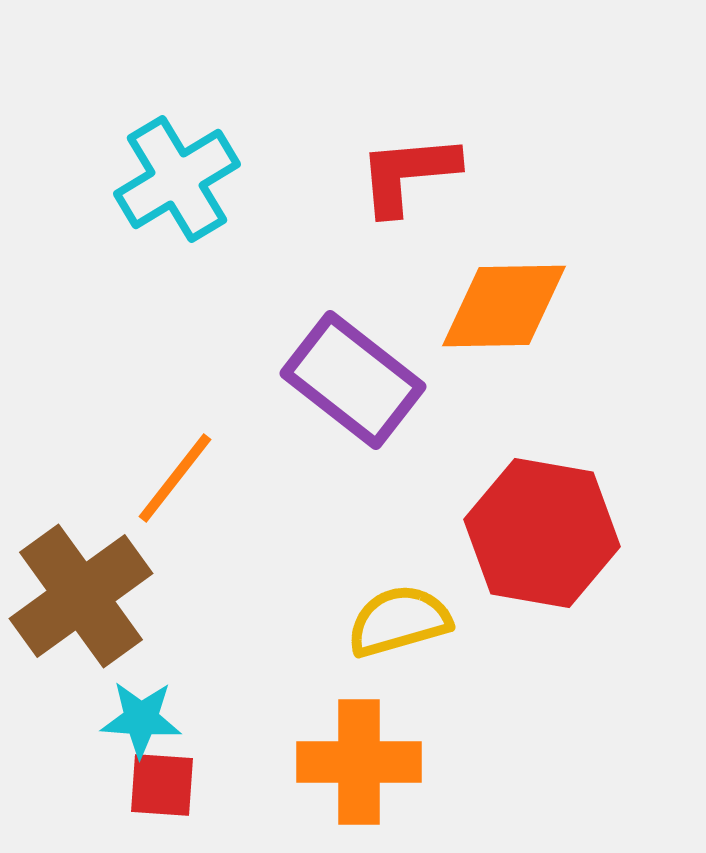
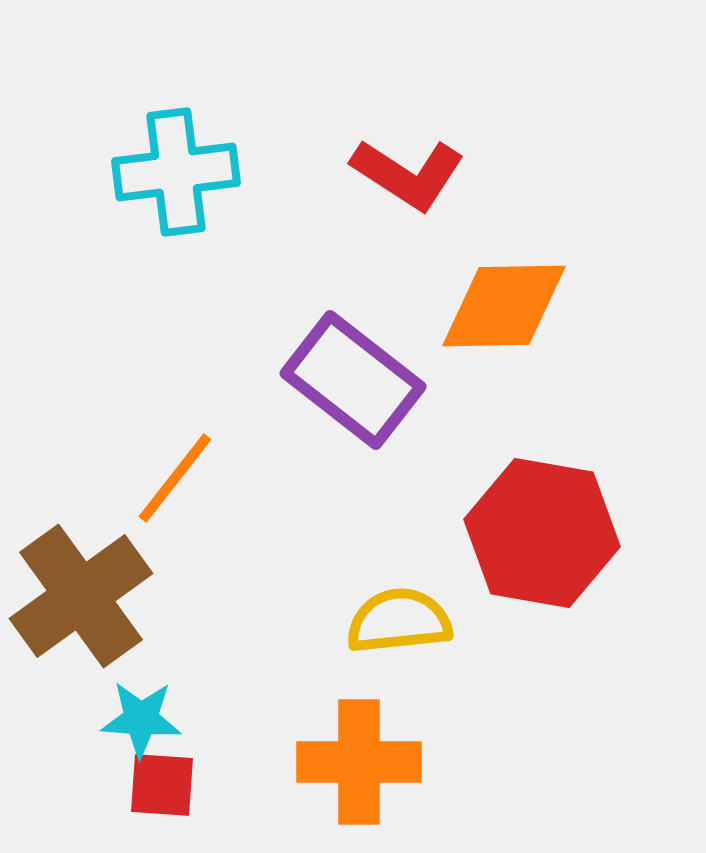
red L-shape: rotated 142 degrees counterclockwise
cyan cross: moved 1 px left, 7 px up; rotated 24 degrees clockwise
yellow semicircle: rotated 10 degrees clockwise
